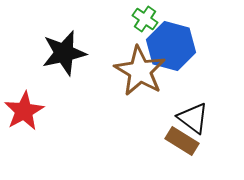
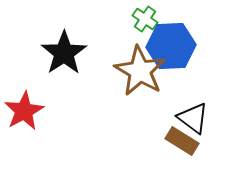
blue hexagon: rotated 18 degrees counterclockwise
black star: rotated 21 degrees counterclockwise
